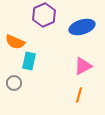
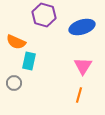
purple hexagon: rotated 20 degrees counterclockwise
orange semicircle: moved 1 px right
pink triangle: rotated 30 degrees counterclockwise
